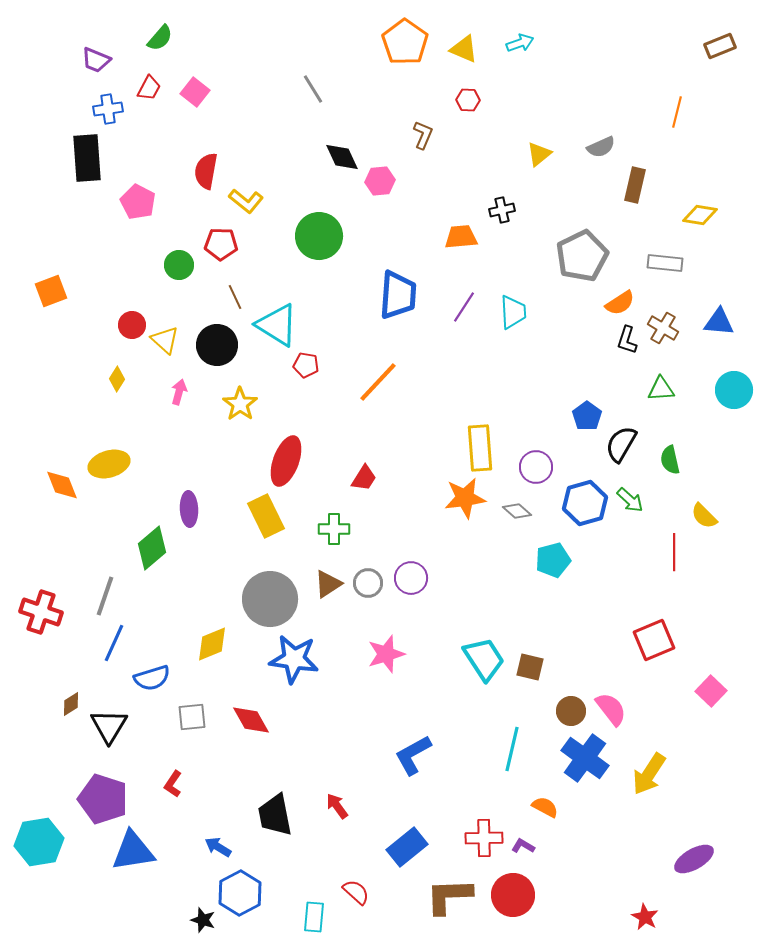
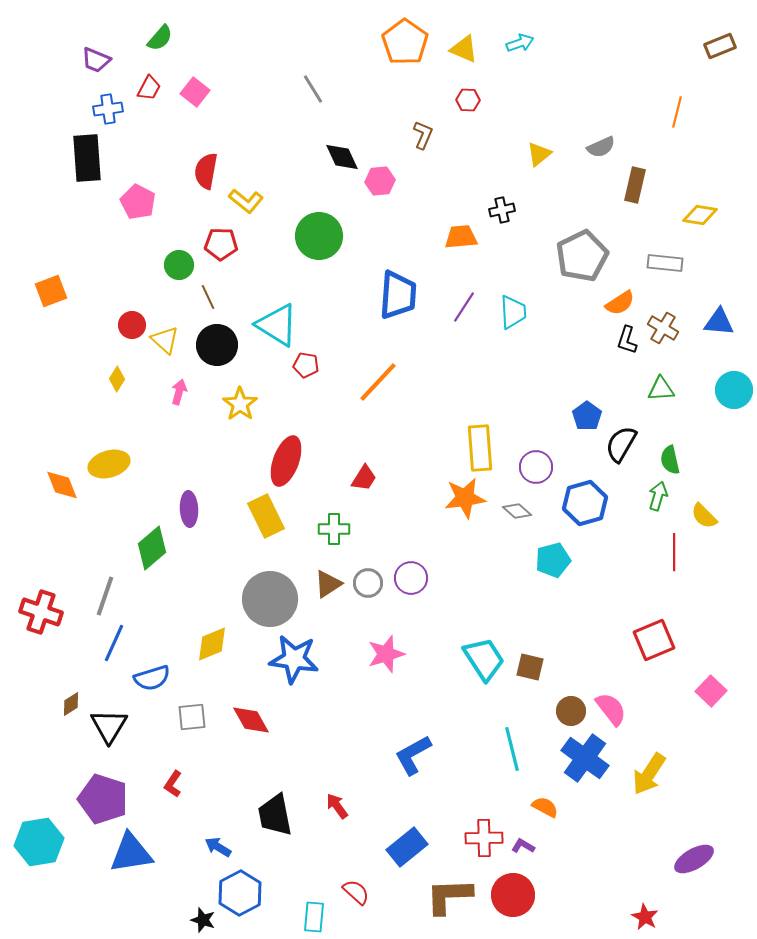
brown line at (235, 297): moved 27 px left
green arrow at (630, 500): moved 28 px right, 4 px up; rotated 116 degrees counterclockwise
cyan line at (512, 749): rotated 27 degrees counterclockwise
blue triangle at (133, 851): moved 2 px left, 2 px down
